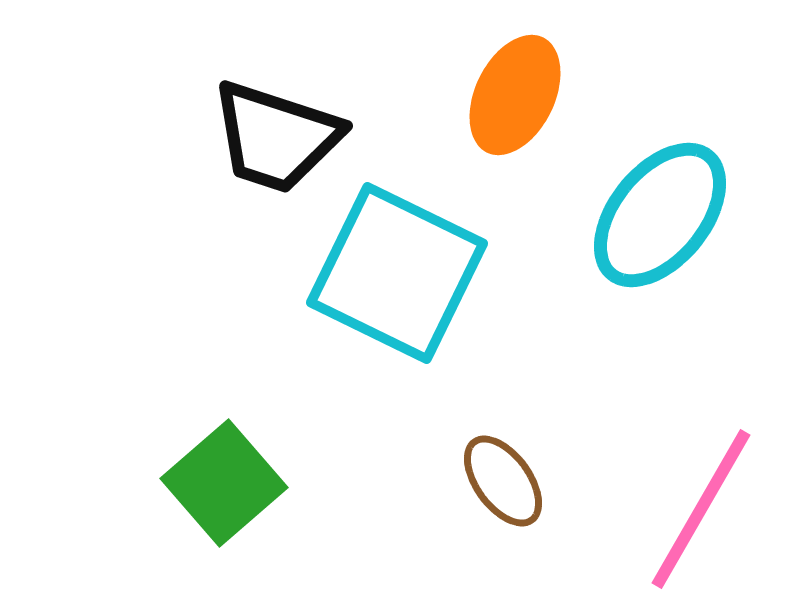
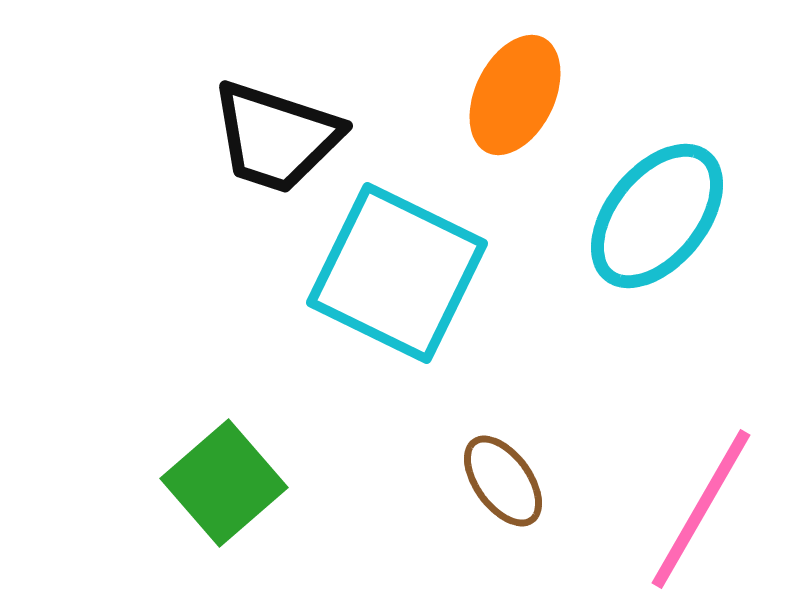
cyan ellipse: moved 3 px left, 1 px down
